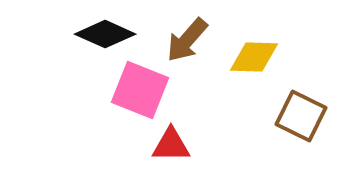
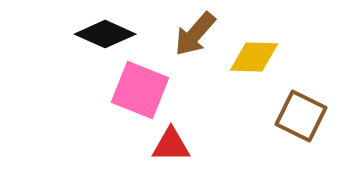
brown arrow: moved 8 px right, 6 px up
